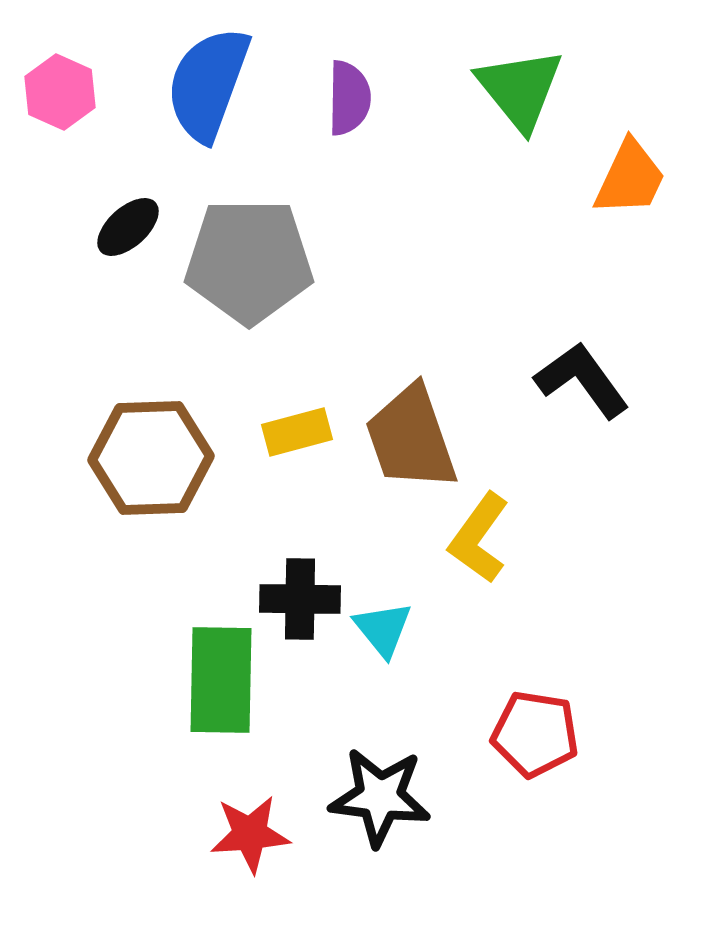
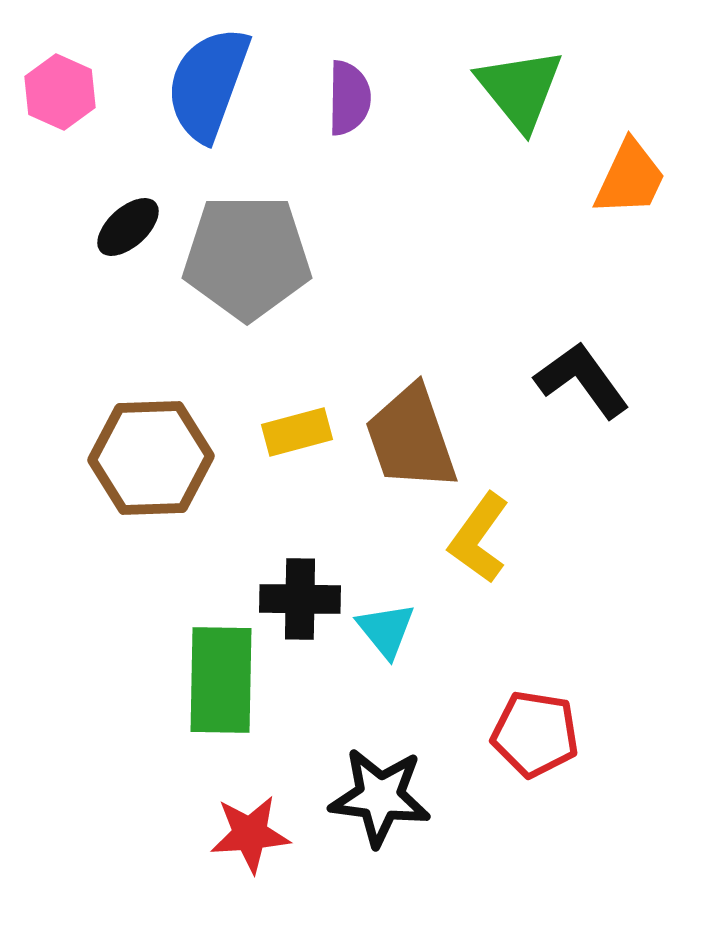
gray pentagon: moved 2 px left, 4 px up
cyan triangle: moved 3 px right, 1 px down
